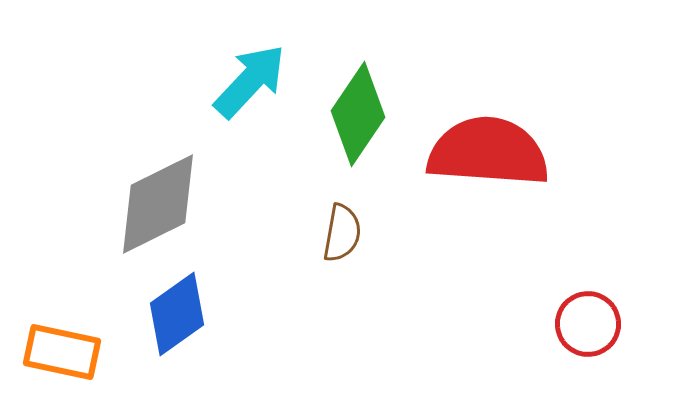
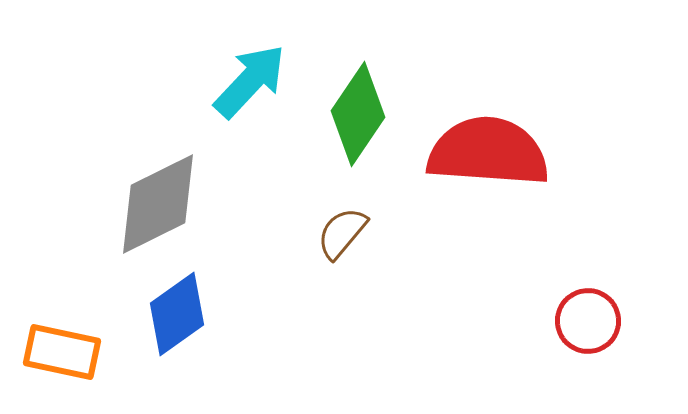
brown semicircle: rotated 150 degrees counterclockwise
red circle: moved 3 px up
